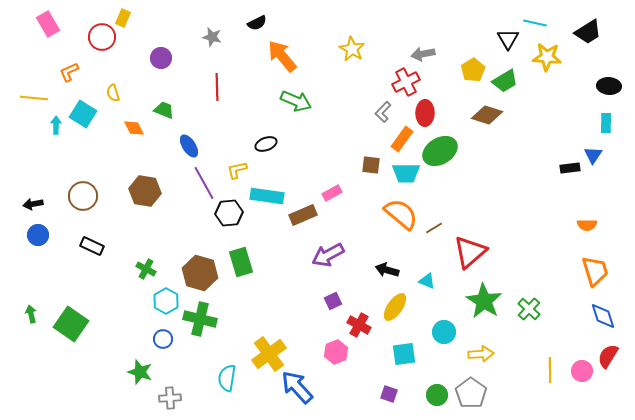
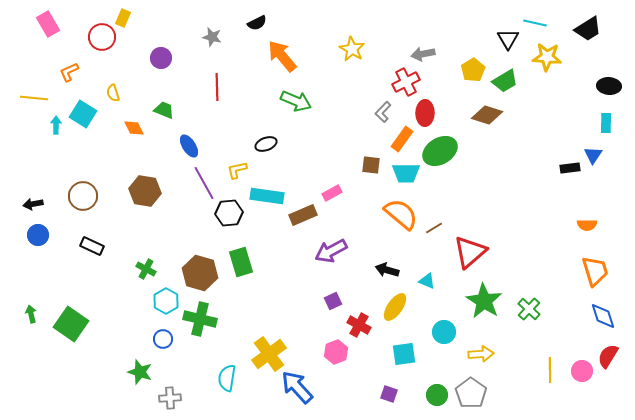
black trapezoid at (588, 32): moved 3 px up
purple arrow at (328, 255): moved 3 px right, 4 px up
